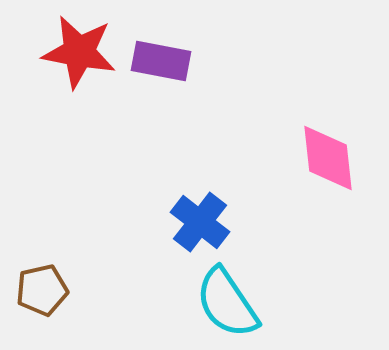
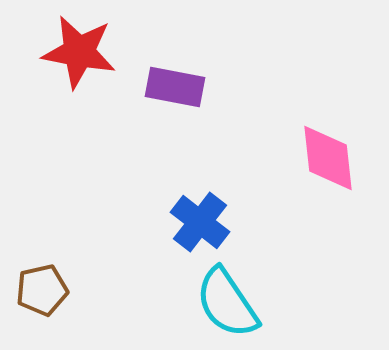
purple rectangle: moved 14 px right, 26 px down
